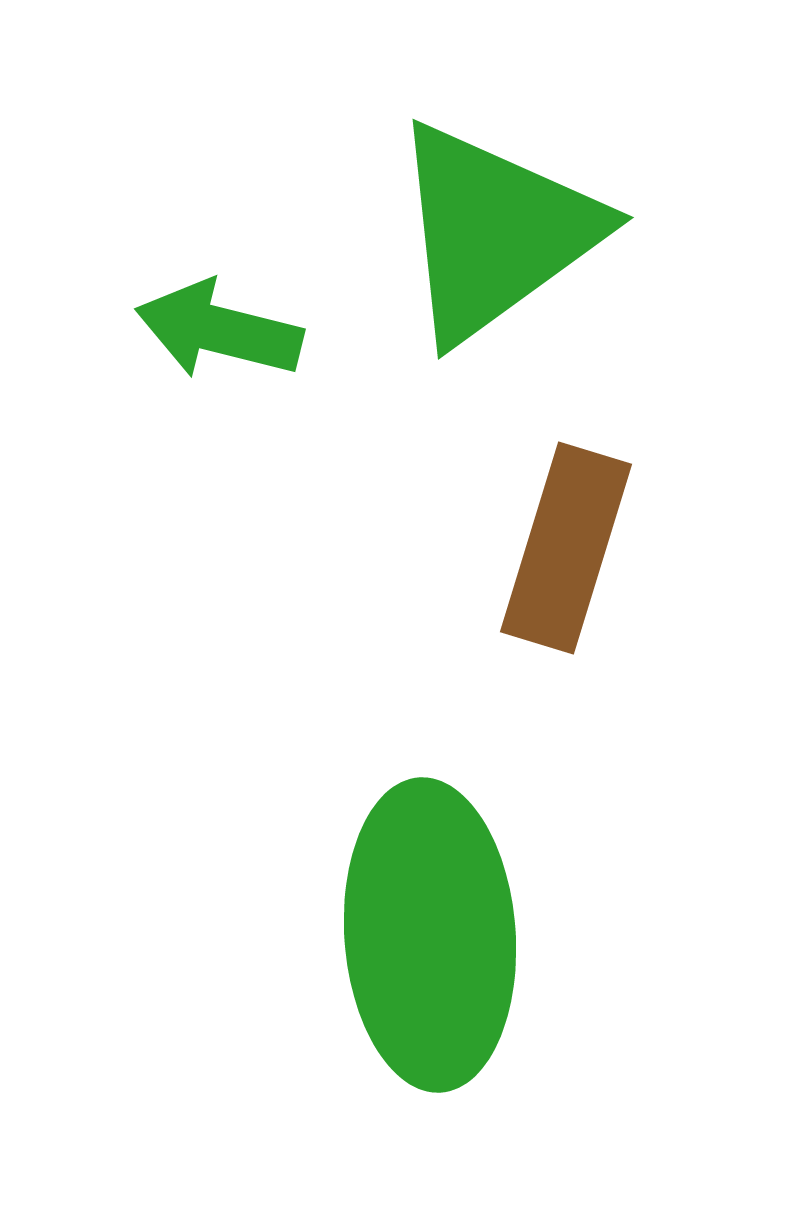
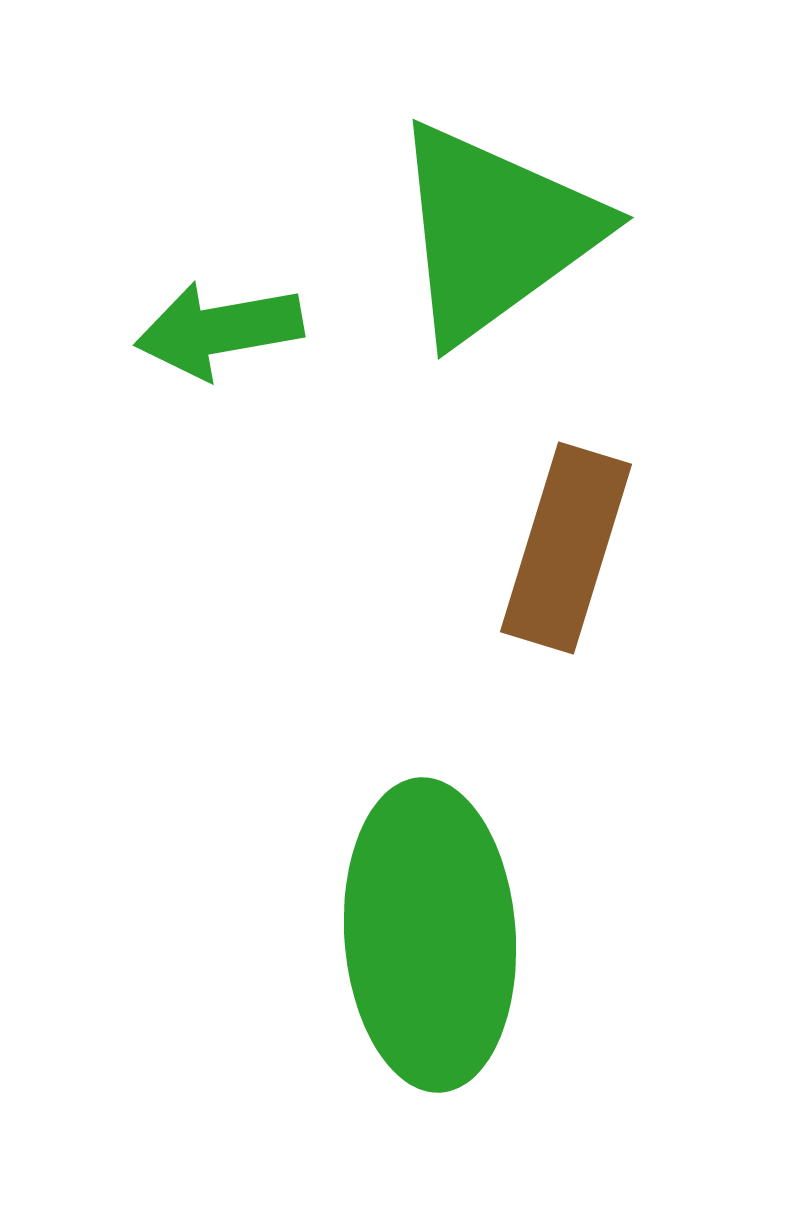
green arrow: rotated 24 degrees counterclockwise
